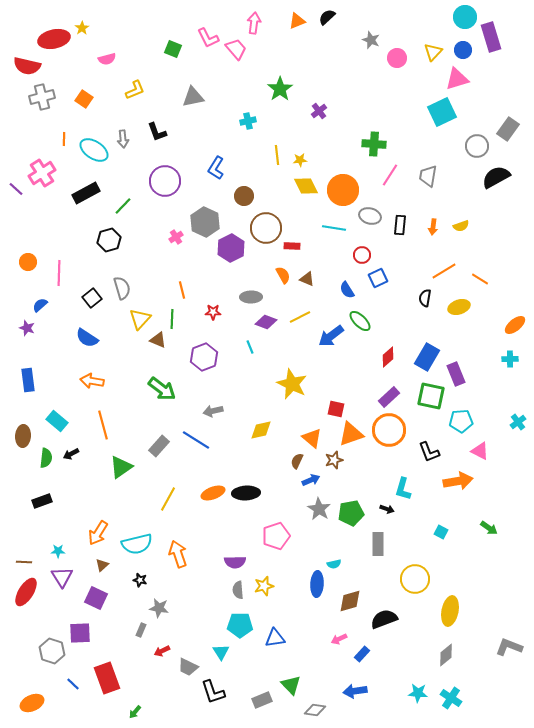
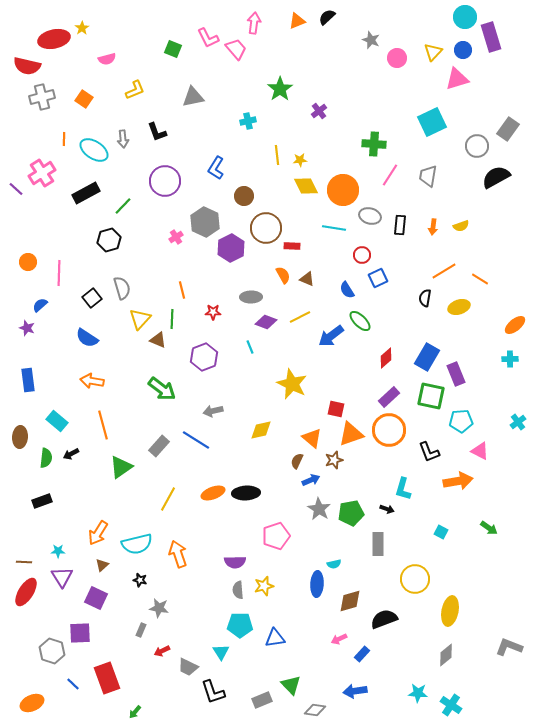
cyan square at (442, 112): moved 10 px left, 10 px down
red diamond at (388, 357): moved 2 px left, 1 px down
brown ellipse at (23, 436): moved 3 px left, 1 px down
cyan cross at (451, 698): moved 7 px down
